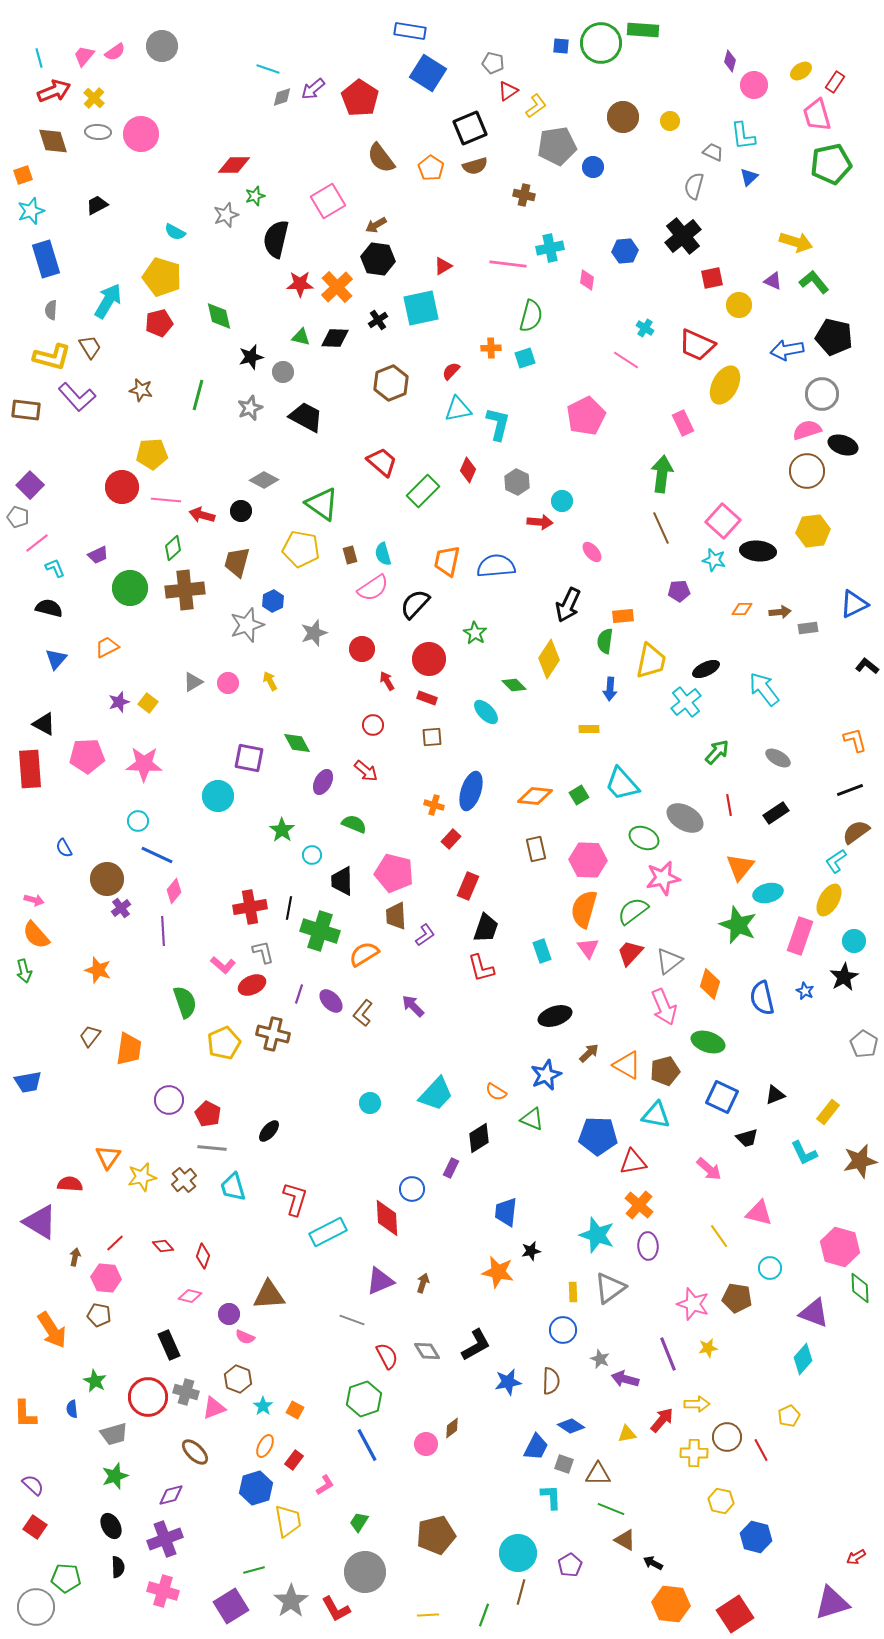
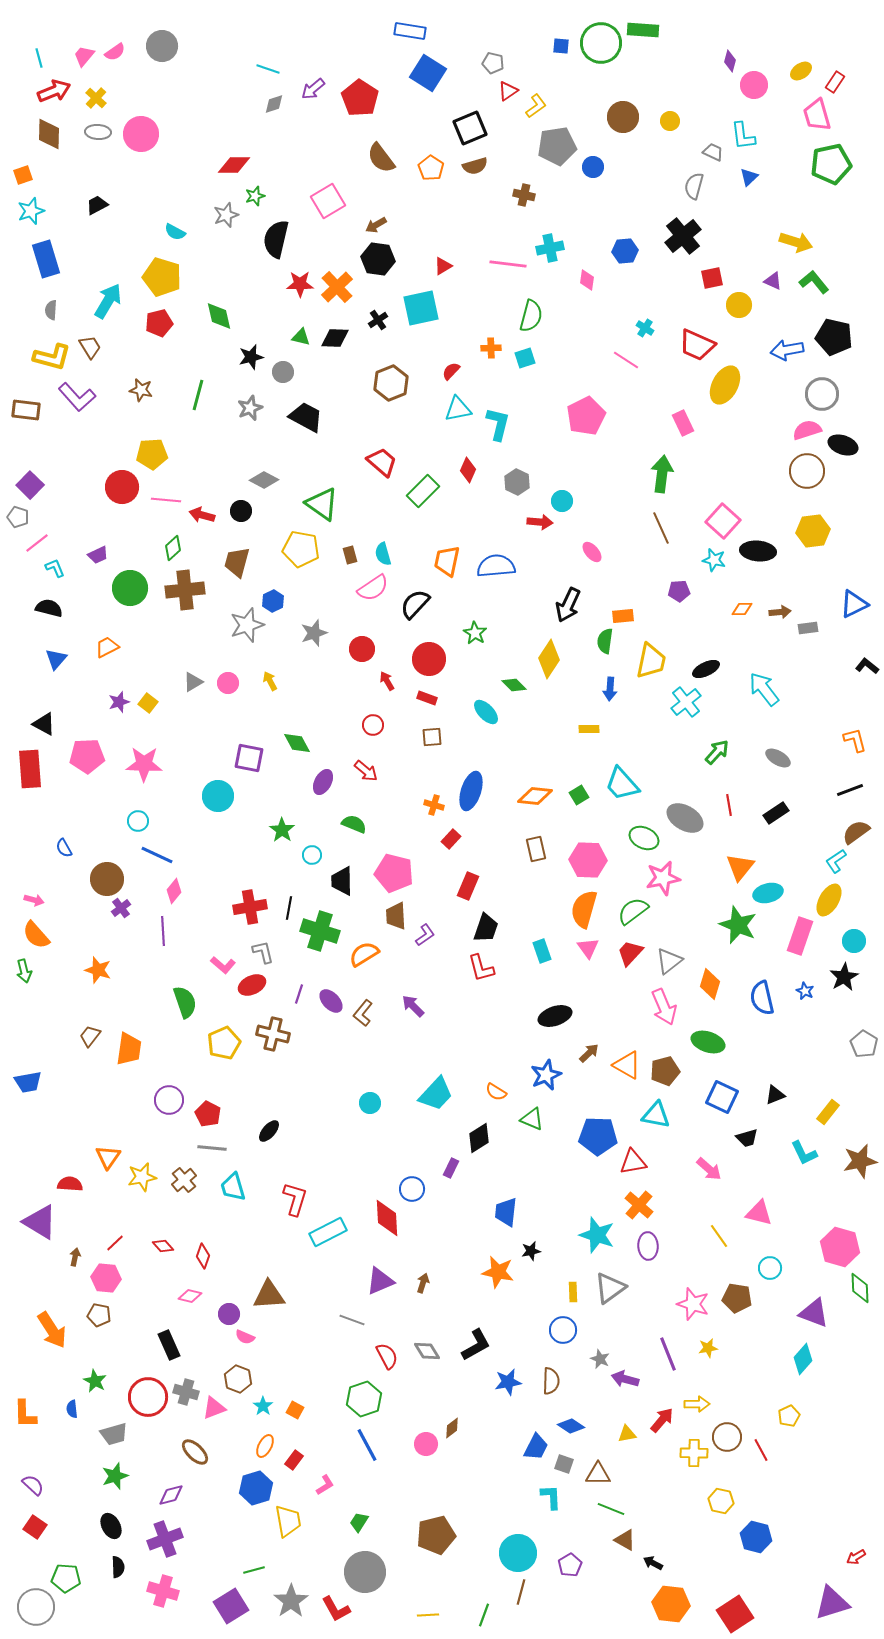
gray diamond at (282, 97): moved 8 px left, 7 px down
yellow cross at (94, 98): moved 2 px right
brown diamond at (53, 141): moved 4 px left, 7 px up; rotated 20 degrees clockwise
